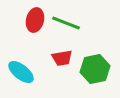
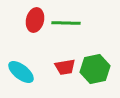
green line: rotated 20 degrees counterclockwise
red trapezoid: moved 3 px right, 9 px down
